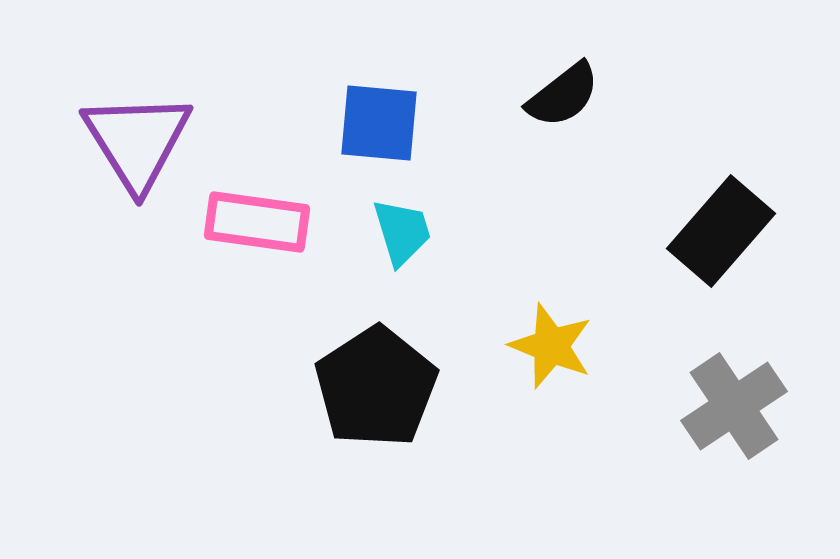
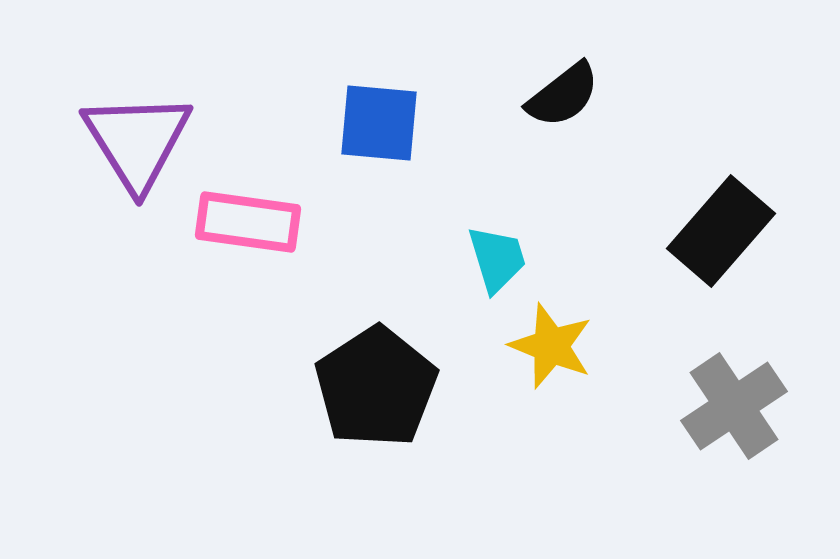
pink rectangle: moved 9 px left
cyan trapezoid: moved 95 px right, 27 px down
